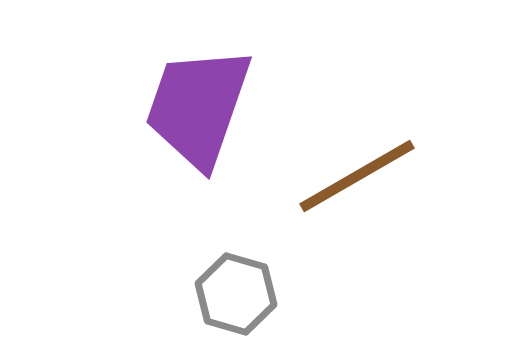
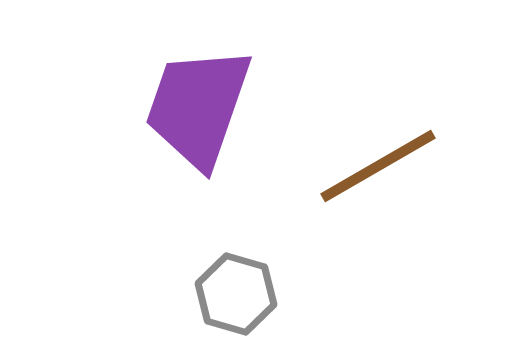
brown line: moved 21 px right, 10 px up
